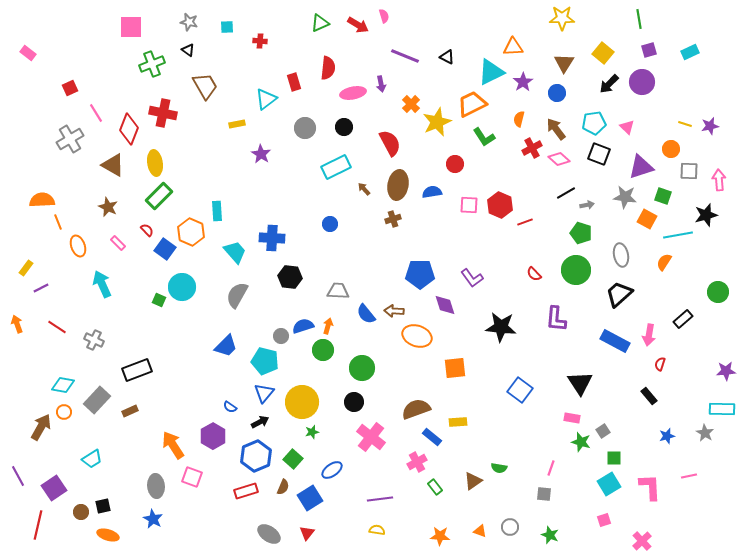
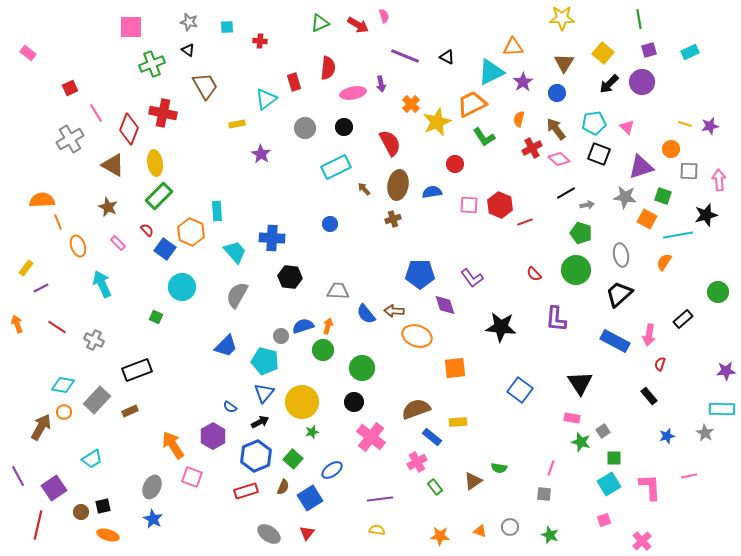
green square at (159, 300): moved 3 px left, 17 px down
gray ellipse at (156, 486): moved 4 px left, 1 px down; rotated 30 degrees clockwise
